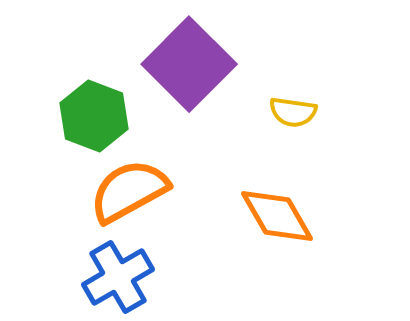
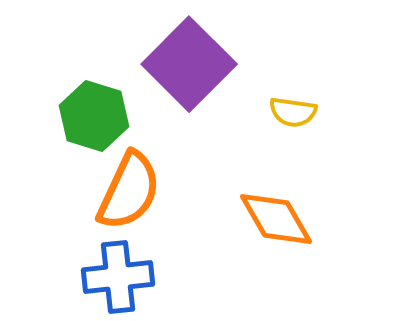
green hexagon: rotated 4 degrees counterclockwise
orange semicircle: rotated 144 degrees clockwise
orange diamond: moved 1 px left, 3 px down
blue cross: rotated 24 degrees clockwise
